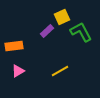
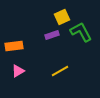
purple rectangle: moved 5 px right, 4 px down; rotated 24 degrees clockwise
